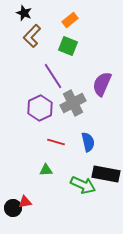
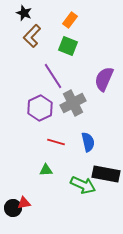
orange rectangle: rotated 14 degrees counterclockwise
purple semicircle: moved 2 px right, 5 px up
red triangle: moved 1 px left, 1 px down
